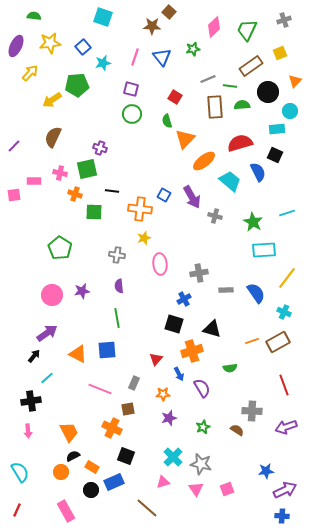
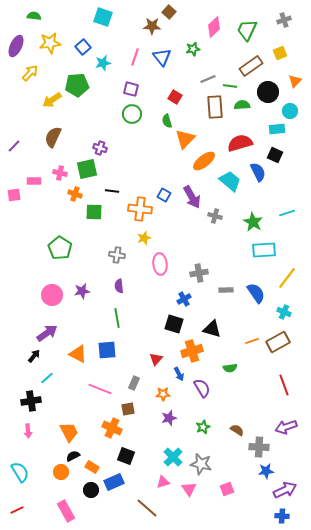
gray cross at (252, 411): moved 7 px right, 36 px down
pink triangle at (196, 489): moved 7 px left
red line at (17, 510): rotated 40 degrees clockwise
